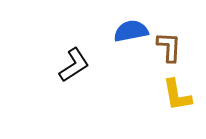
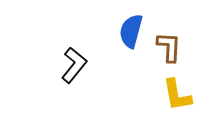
blue semicircle: rotated 64 degrees counterclockwise
black L-shape: rotated 18 degrees counterclockwise
